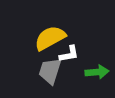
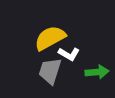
white L-shape: rotated 40 degrees clockwise
